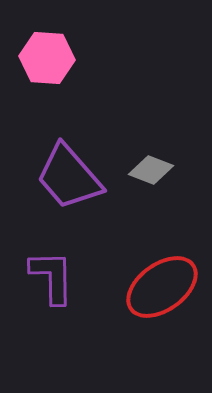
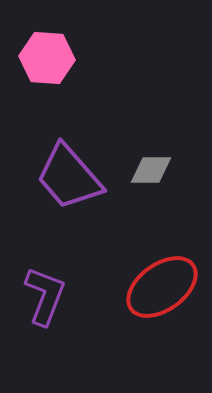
gray diamond: rotated 21 degrees counterclockwise
purple L-shape: moved 7 px left, 19 px down; rotated 22 degrees clockwise
